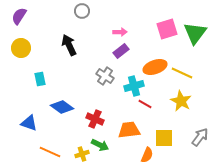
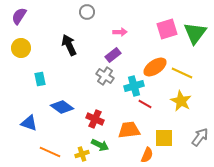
gray circle: moved 5 px right, 1 px down
purple rectangle: moved 8 px left, 4 px down
orange ellipse: rotated 15 degrees counterclockwise
